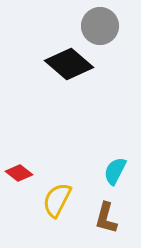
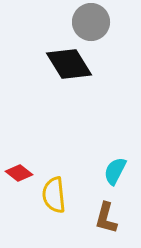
gray circle: moved 9 px left, 4 px up
black diamond: rotated 18 degrees clockwise
yellow semicircle: moved 3 px left, 5 px up; rotated 33 degrees counterclockwise
